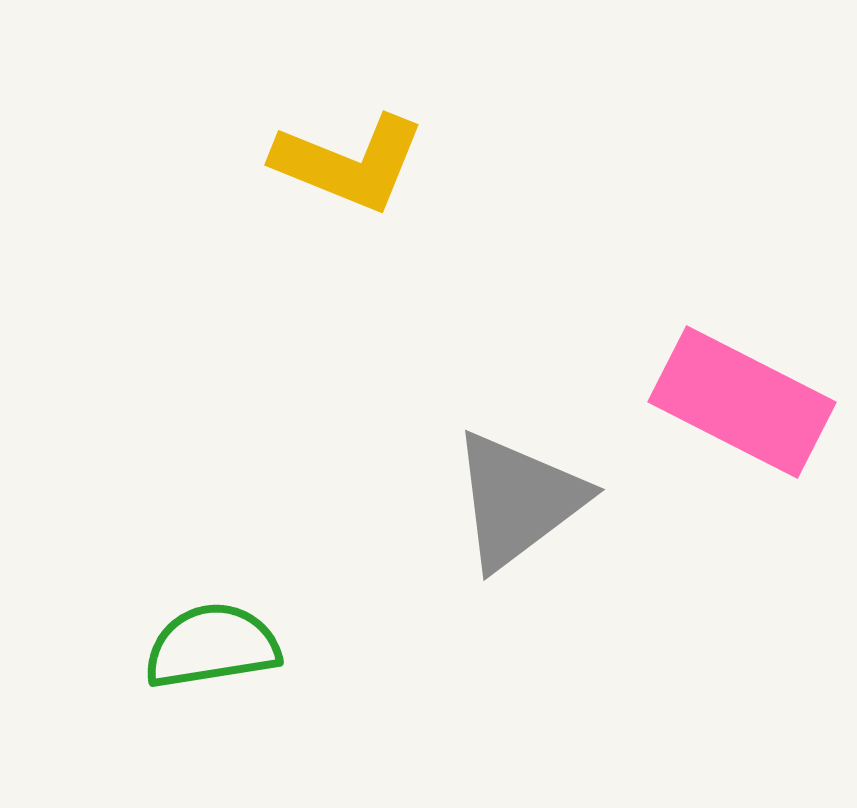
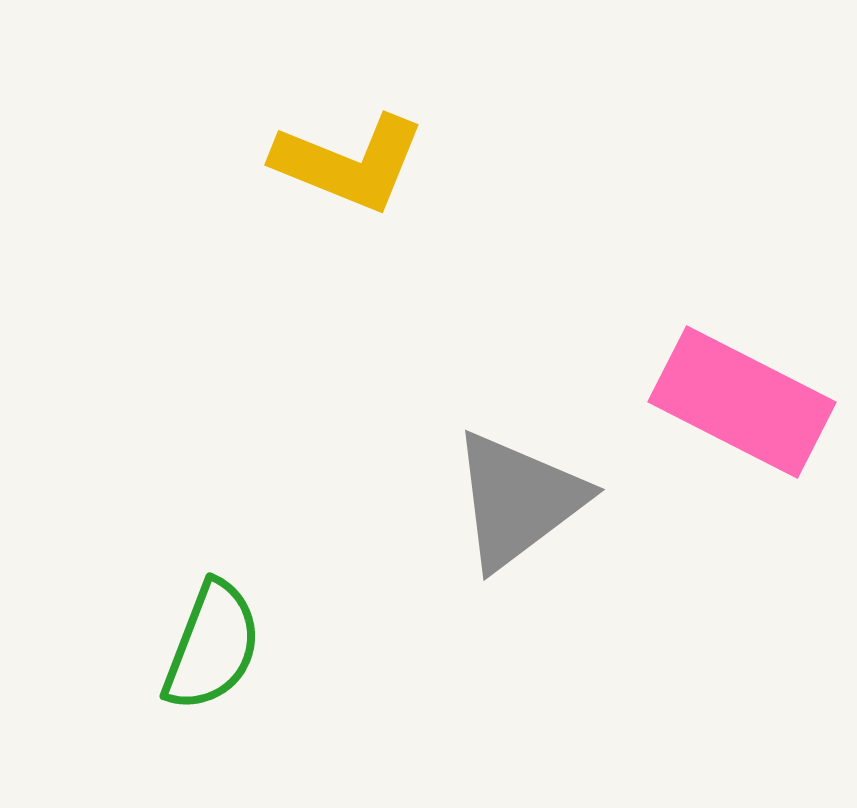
green semicircle: rotated 120 degrees clockwise
